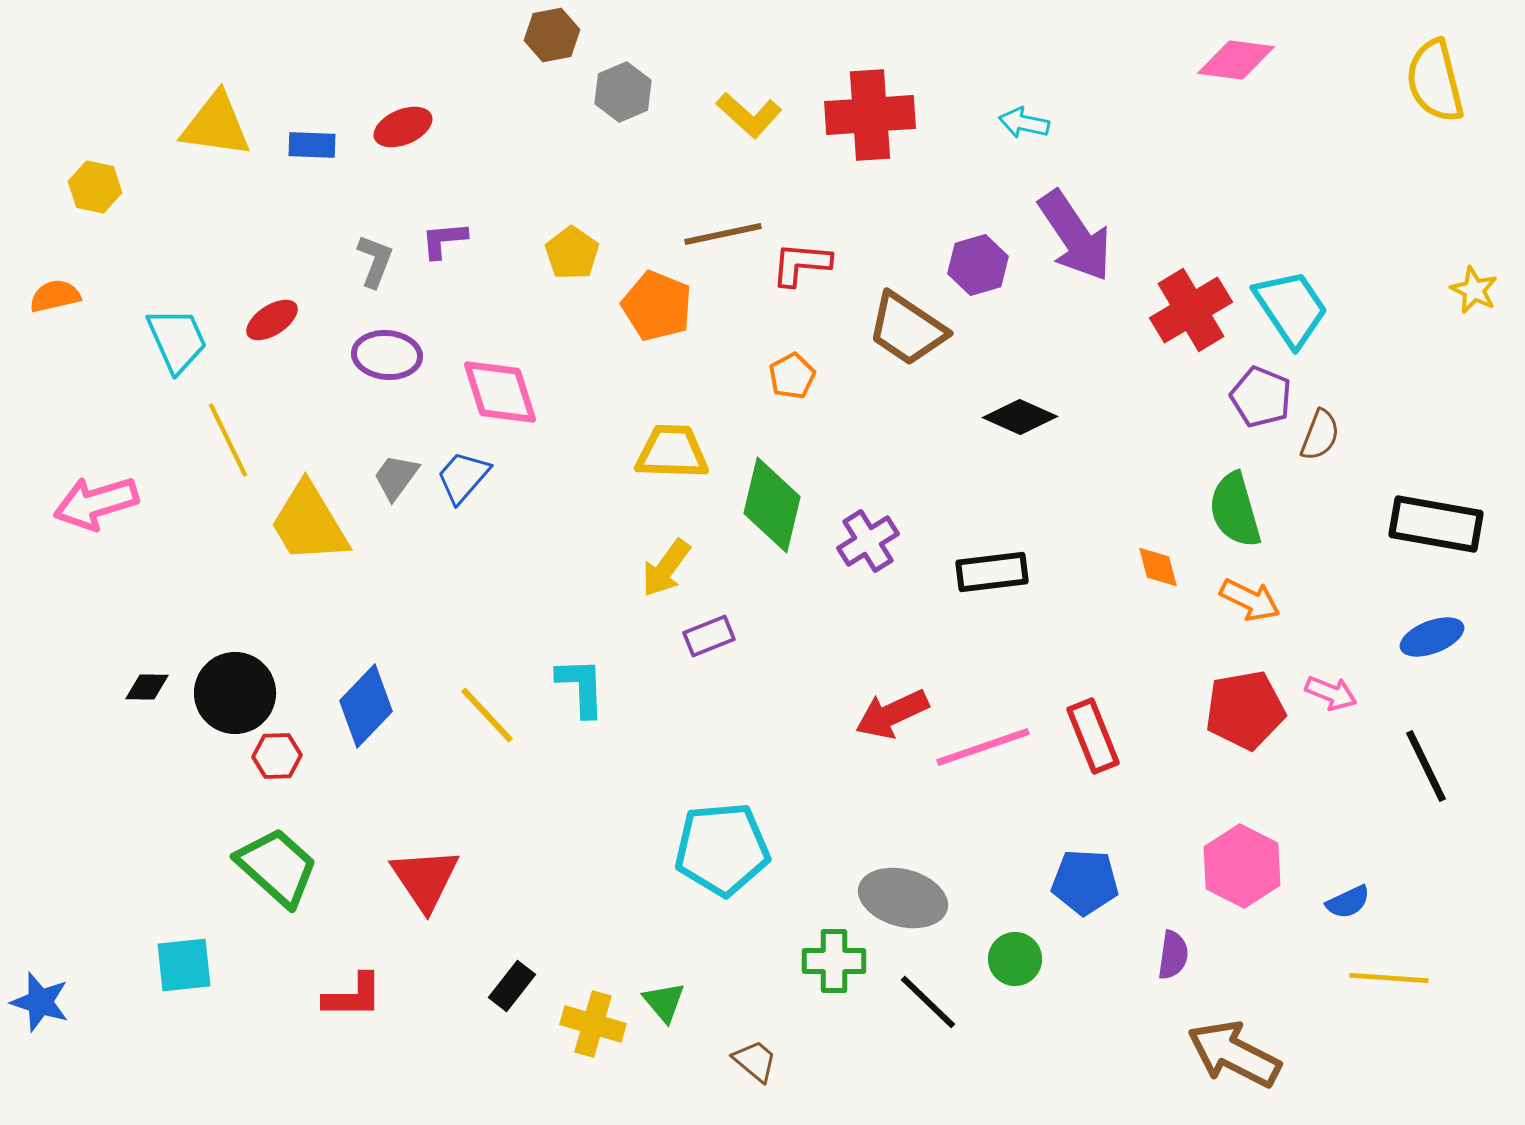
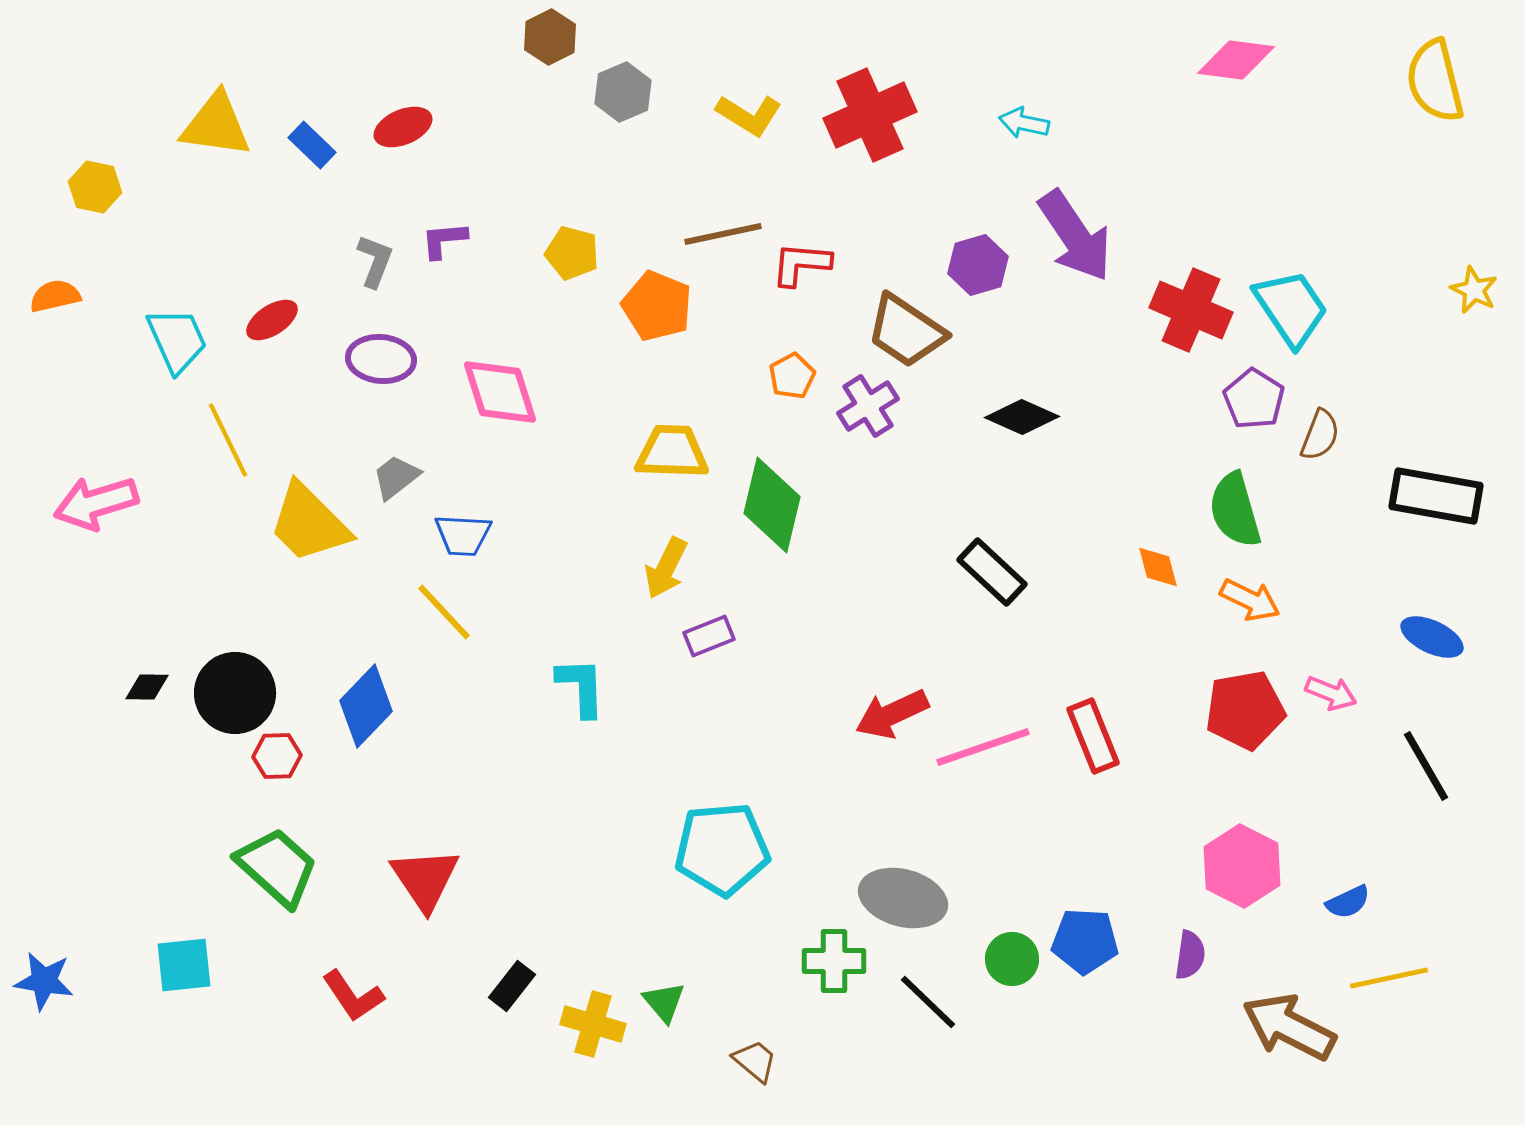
brown hexagon at (552, 35): moved 2 px left, 2 px down; rotated 16 degrees counterclockwise
yellow L-shape at (749, 115): rotated 10 degrees counterclockwise
red cross at (870, 115): rotated 20 degrees counterclockwise
blue rectangle at (312, 145): rotated 42 degrees clockwise
yellow pentagon at (572, 253): rotated 20 degrees counterclockwise
red cross at (1191, 310): rotated 36 degrees counterclockwise
brown trapezoid at (907, 329): moved 1 px left, 2 px down
purple ellipse at (387, 355): moved 6 px left, 4 px down
purple pentagon at (1261, 397): moved 7 px left, 2 px down; rotated 10 degrees clockwise
black diamond at (1020, 417): moved 2 px right
gray trapezoid at (396, 477): rotated 16 degrees clockwise
blue trapezoid at (463, 477): moved 58 px down; rotated 128 degrees counterclockwise
yellow trapezoid at (309, 523): rotated 14 degrees counterclockwise
black rectangle at (1436, 524): moved 28 px up
purple cross at (868, 541): moved 135 px up
yellow arrow at (666, 568): rotated 10 degrees counterclockwise
black rectangle at (992, 572): rotated 50 degrees clockwise
blue ellipse at (1432, 637): rotated 46 degrees clockwise
yellow line at (487, 715): moved 43 px left, 103 px up
black line at (1426, 766): rotated 4 degrees counterclockwise
blue pentagon at (1085, 882): moved 59 px down
purple semicircle at (1173, 955): moved 17 px right
green circle at (1015, 959): moved 3 px left
yellow line at (1389, 978): rotated 16 degrees counterclockwise
red L-shape at (353, 996): rotated 56 degrees clockwise
blue star at (40, 1002): moved 4 px right, 21 px up; rotated 8 degrees counterclockwise
brown arrow at (1234, 1054): moved 55 px right, 27 px up
